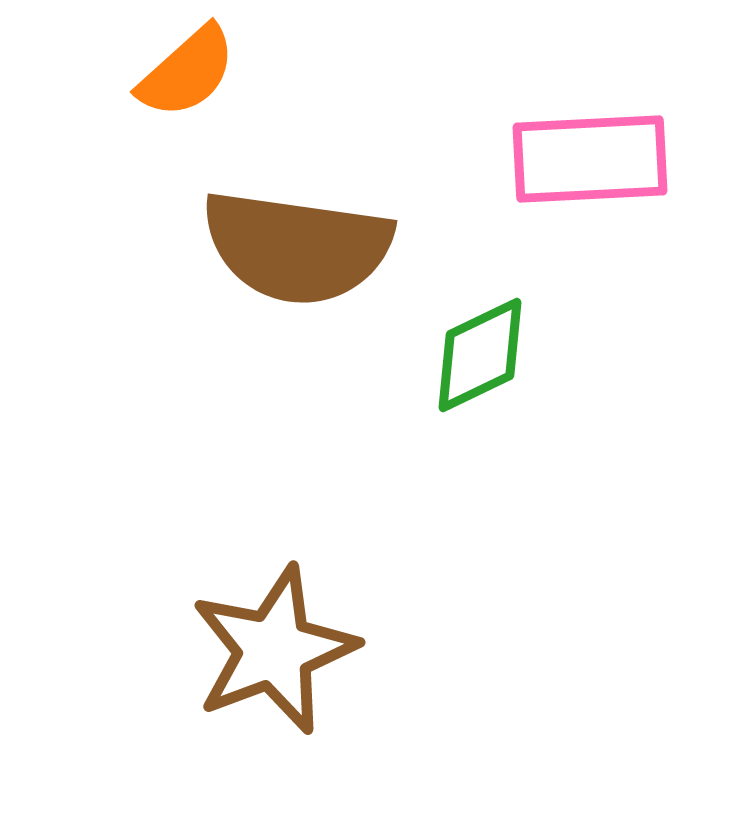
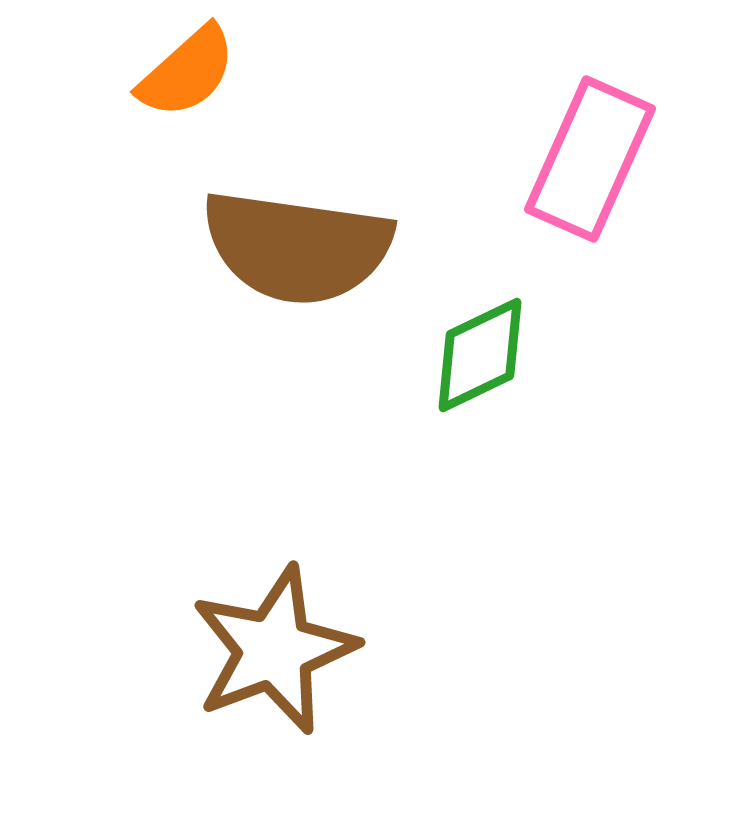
pink rectangle: rotated 63 degrees counterclockwise
